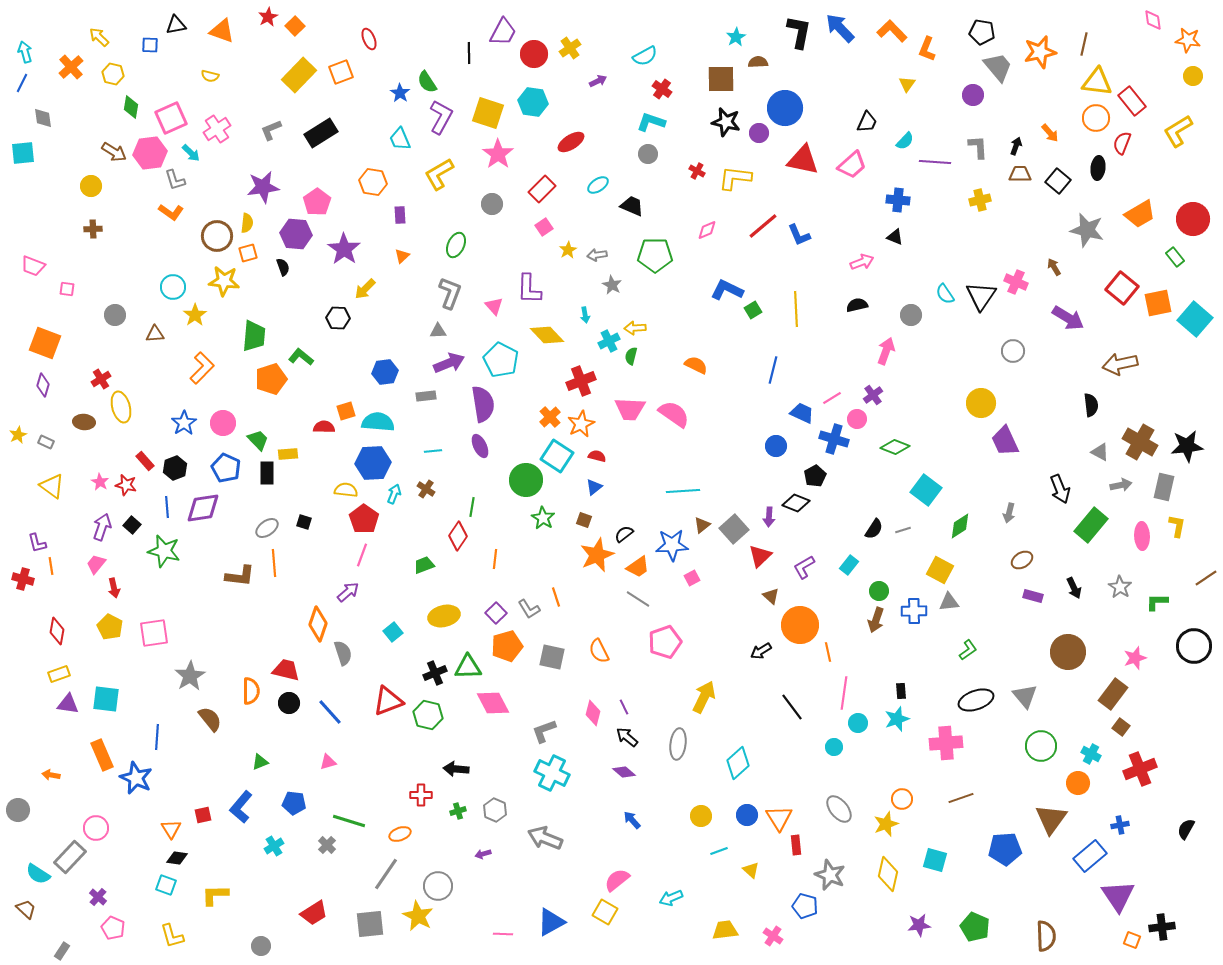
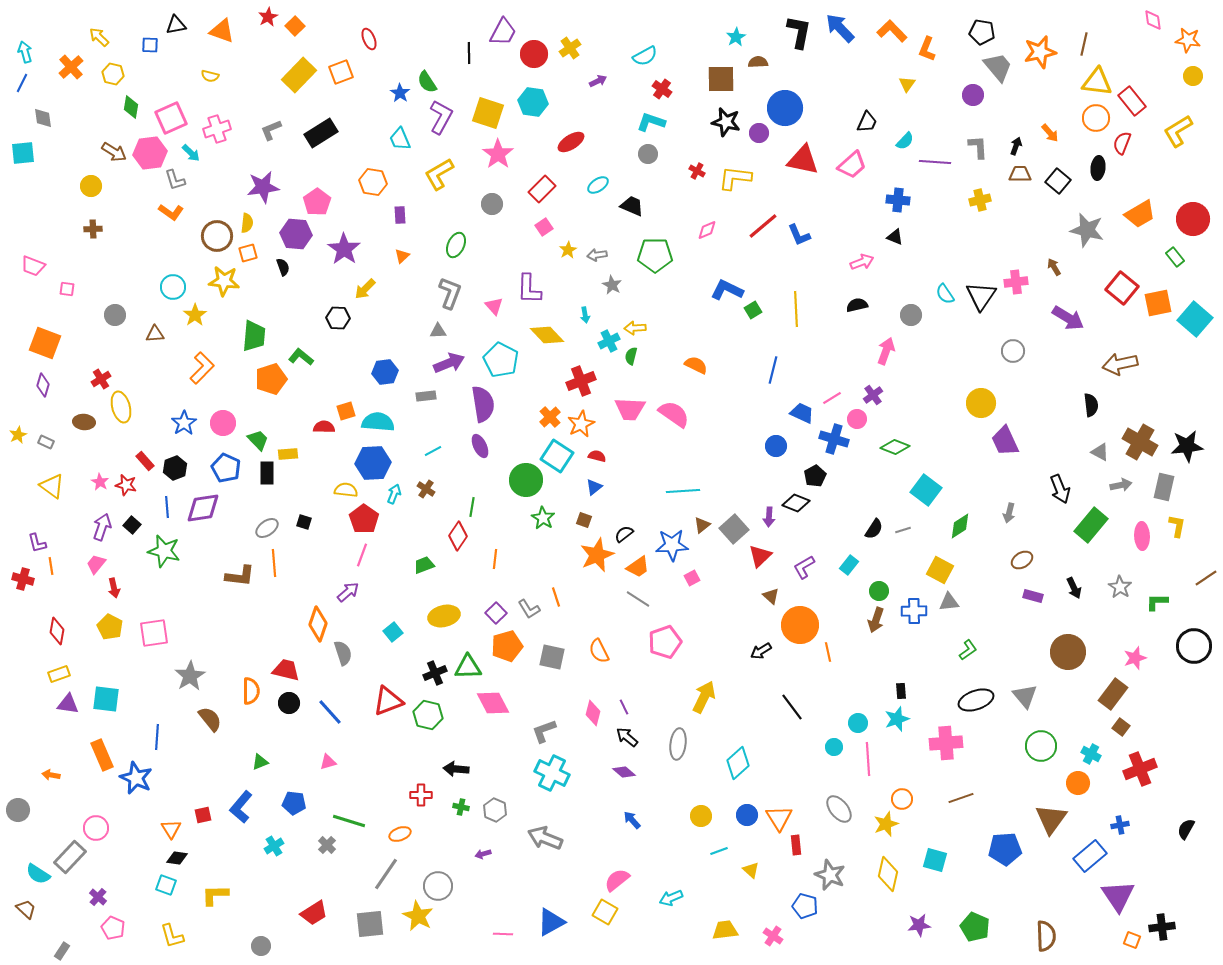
pink cross at (217, 129): rotated 16 degrees clockwise
pink cross at (1016, 282): rotated 30 degrees counterclockwise
cyan line at (433, 451): rotated 24 degrees counterclockwise
pink line at (844, 693): moved 24 px right, 66 px down; rotated 12 degrees counterclockwise
green cross at (458, 811): moved 3 px right, 4 px up; rotated 28 degrees clockwise
